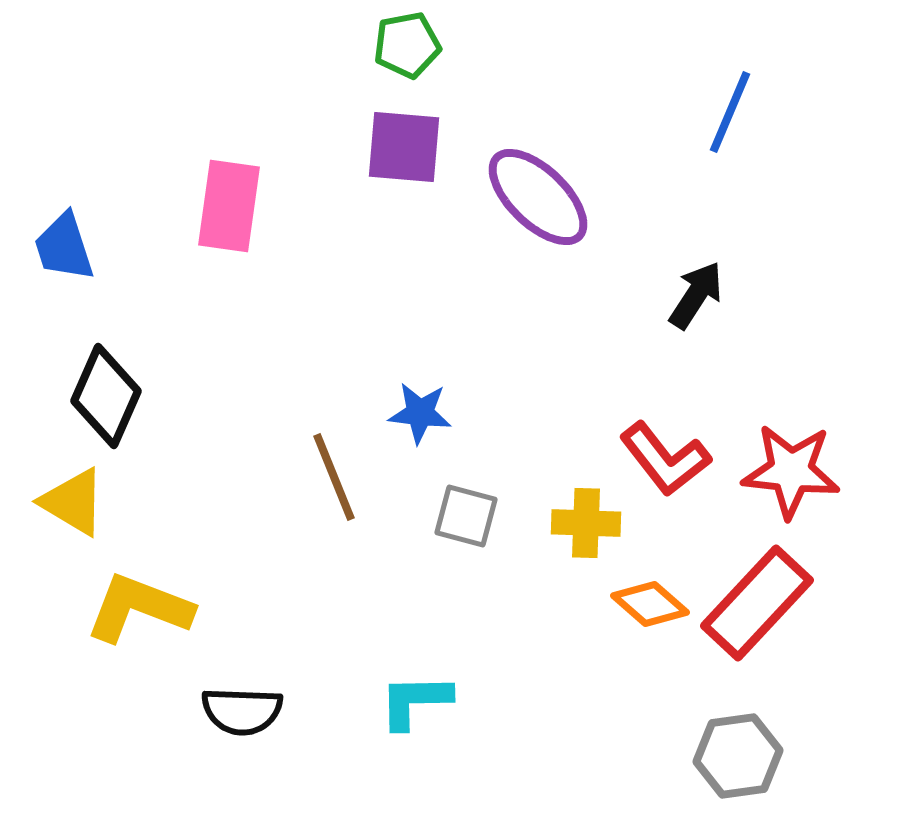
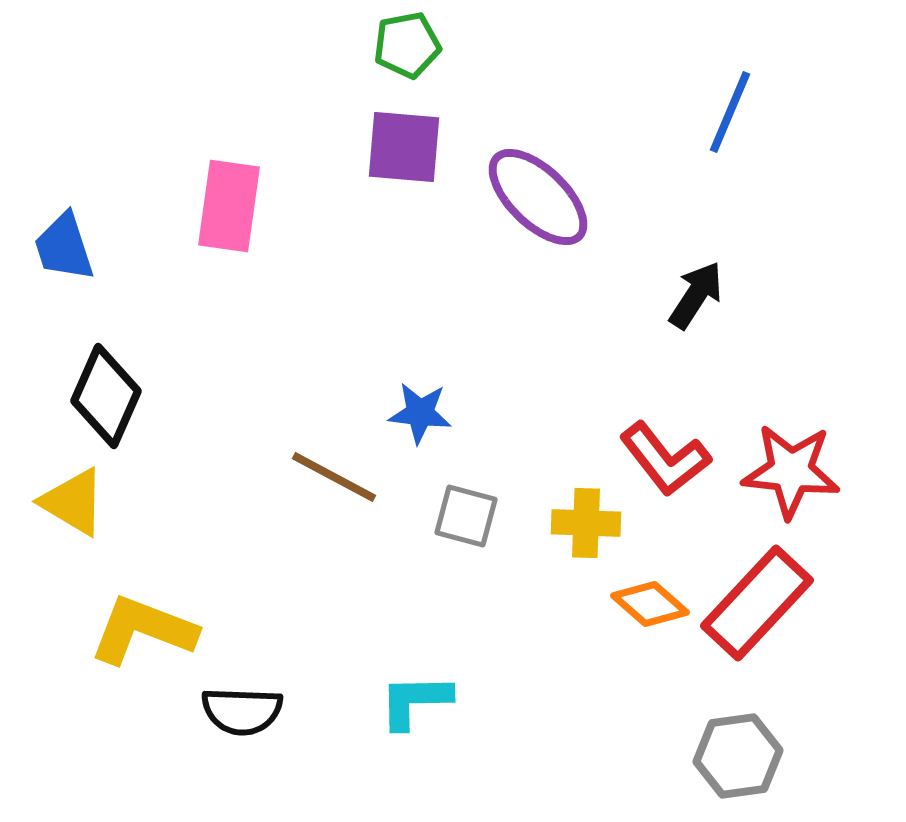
brown line: rotated 40 degrees counterclockwise
yellow L-shape: moved 4 px right, 22 px down
